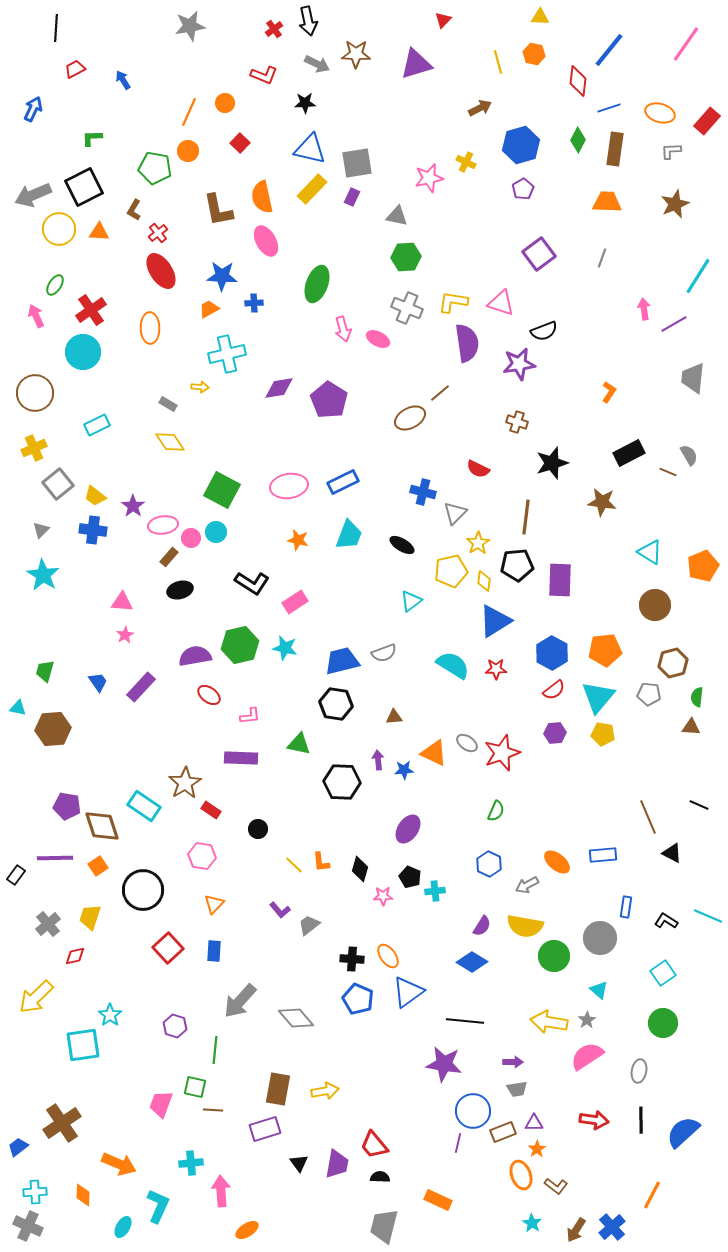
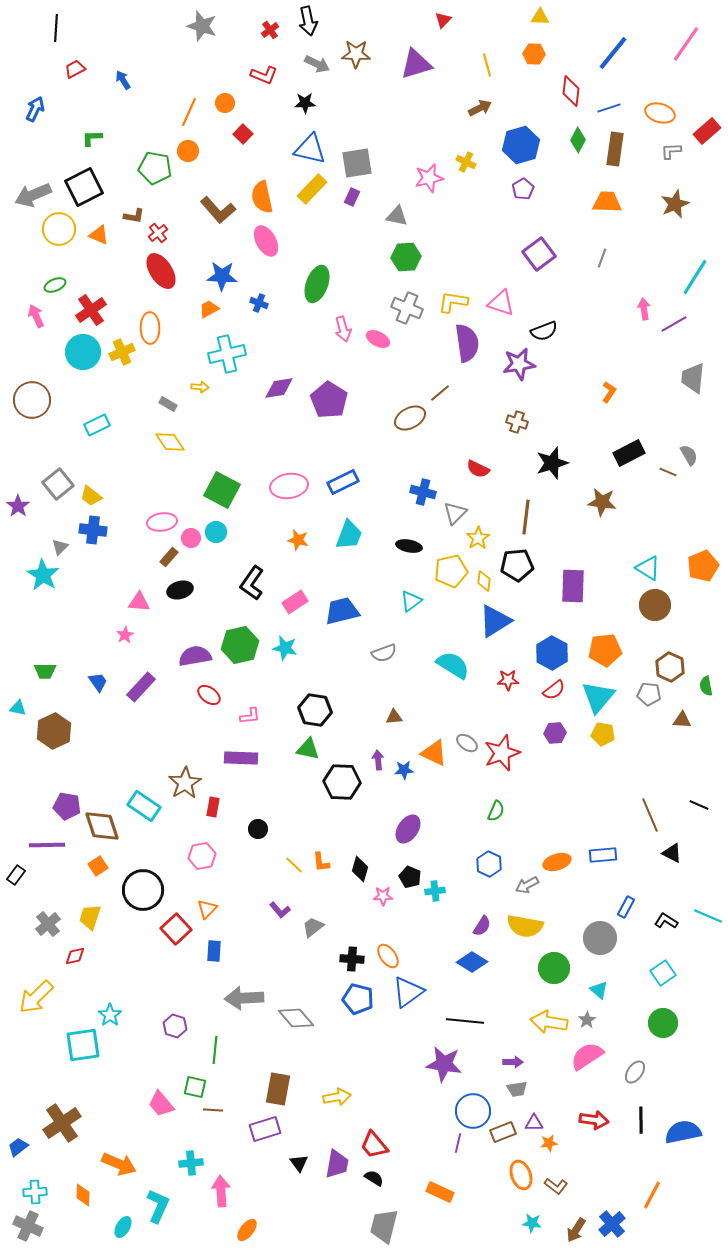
gray star at (190, 26): moved 12 px right; rotated 28 degrees clockwise
red cross at (274, 29): moved 4 px left, 1 px down
blue line at (609, 50): moved 4 px right, 3 px down
orange hexagon at (534, 54): rotated 10 degrees counterclockwise
yellow line at (498, 62): moved 11 px left, 3 px down
red diamond at (578, 81): moved 7 px left, 10 px down
blue arrow at (33, 109): moved 2 px right
red rectangle at (707, 121): moved 10 px down; rotated 8 degrees clockwise
red square at (240, 143): moved 3 px right, 9 px up
brown L-shape at (134, 210): moved 6 px down; rotated 110 degrees counterclockwise
brown L-shape at (218, 210): rotated 30 degrees counterclockwise
orange triangle at (99, 232): moved 3 px down; rotated 20 degrees clockwise
cyan line at (698, 276): moved 3 px left, 1 px down
green ellipse at (55, 285): rotated 35 degrees clockwise
blue cross at (254, 303): moved 5 px right; rotated 24 degrees clockwise
brown circle at (35, 393): moved 3 px left, 7 px down
yellow cross at (34, 448): moved 88 px right, 96 px up
yellow trapezoid at (95, 496): moved 4 px left
purple star at (133, 506): moved 115 px left
pink ellipse at (163, 525): moved 1 px left, 3 px up
gray triangle at (41, 530): moved 19 px right, 17 px down
yellow star at (478, 543): moved 5 px up
black ellipse at (402, 545): moved 7 px right, 1 px down; rotated 20 degrees counterclockwise
cyan triangle at (650, 552): moved 2 px left, 16 px down
purple rectangle at (560, 580): moved 13 px right, 6 px down
black L-shape at (252, 583): rotated 92 degrees clockwise
pink triangle at (122, 602): moved 17 px right
blue trapezoid at (342, 661): moved 50 px up
brown hexagon at (673, 663): moved 3 px left, 4 px down; rotated 20 degrees counterclockwise
red star at (496, 669): moved 12 px right, 11 px down
green trapezoid at (45, 671): rotated 105 degrees counterclockwise
green semicircle at (697, 697): moved 9 px right, 11 px up; rotated 18 degrees counterclockwise
black hexagon at (336, 704): moved 21 px left, 6 px down
brown triangle at (691, 727): moved 9 px left, 7 px up
brown hexagon at (53, 729): moved 1 px right, 2 px down; rotated 20 degrees counterclockwise
green triangle at (299, 744): moved 9 px right, 5 px down
red rectangle at (211, 810): moved 2 px right, 3 px up; rotated 66 degrees clockwise
brown line at (648, 817): moved 2 px right, 2 px up
pink hexagon at (202, 856): rotated 20 degrees counterclockwise
purple line at (55, 858): moved 8 px left, 13 px up
orange ellipse at (557, 862): rotated 56 degrees counterclockwise
orange triangle at (214, 904): moved 7 px left, 5 px down
blue rectangle at (626, 907): rotated 20 degrees clockwise
gray trapezoid at (309, 925): moved 4 px right, 2 px down
red square at (168, 948): moved 8 px right, 19 px up
green circle at (554, 956): moved 12 px down
blue pentagon at (358, 999): rotated 8 degrees counterclockwise
gray arrow at (240, 1001): moved 4 px right, 3 px up; rotated 45 degrees clockwise
gray ellipse at (639, 1071): moved 4 px left, 1 px down; rotated 25 degrees clockwise
yellow arrow at (325, 1091): moved 12 px right, 6 px down
pink trapezoid at (161, 1104): rotated 60 degrees counterclockwise
blue semicircle at (683, 1132): rotated 30 degrees clockwise
orange star at (537, 1149): moved 12 px right, 6 px up; rotated 24 degrees clockwise
black semicircle at (380, 1177): moved 6 px left, 1 px down; rotated 30 degrees clockwise
orange rectangle at (438, 1200): moved 2 px right, 8 px up
cyan star at (532, 1223): rotated 24 degrees counterclockwise
blue cross at (612, 1227): moved 3 px up
orange ellipse at (247, 1230): rotated 20 degrees counterclockwise
